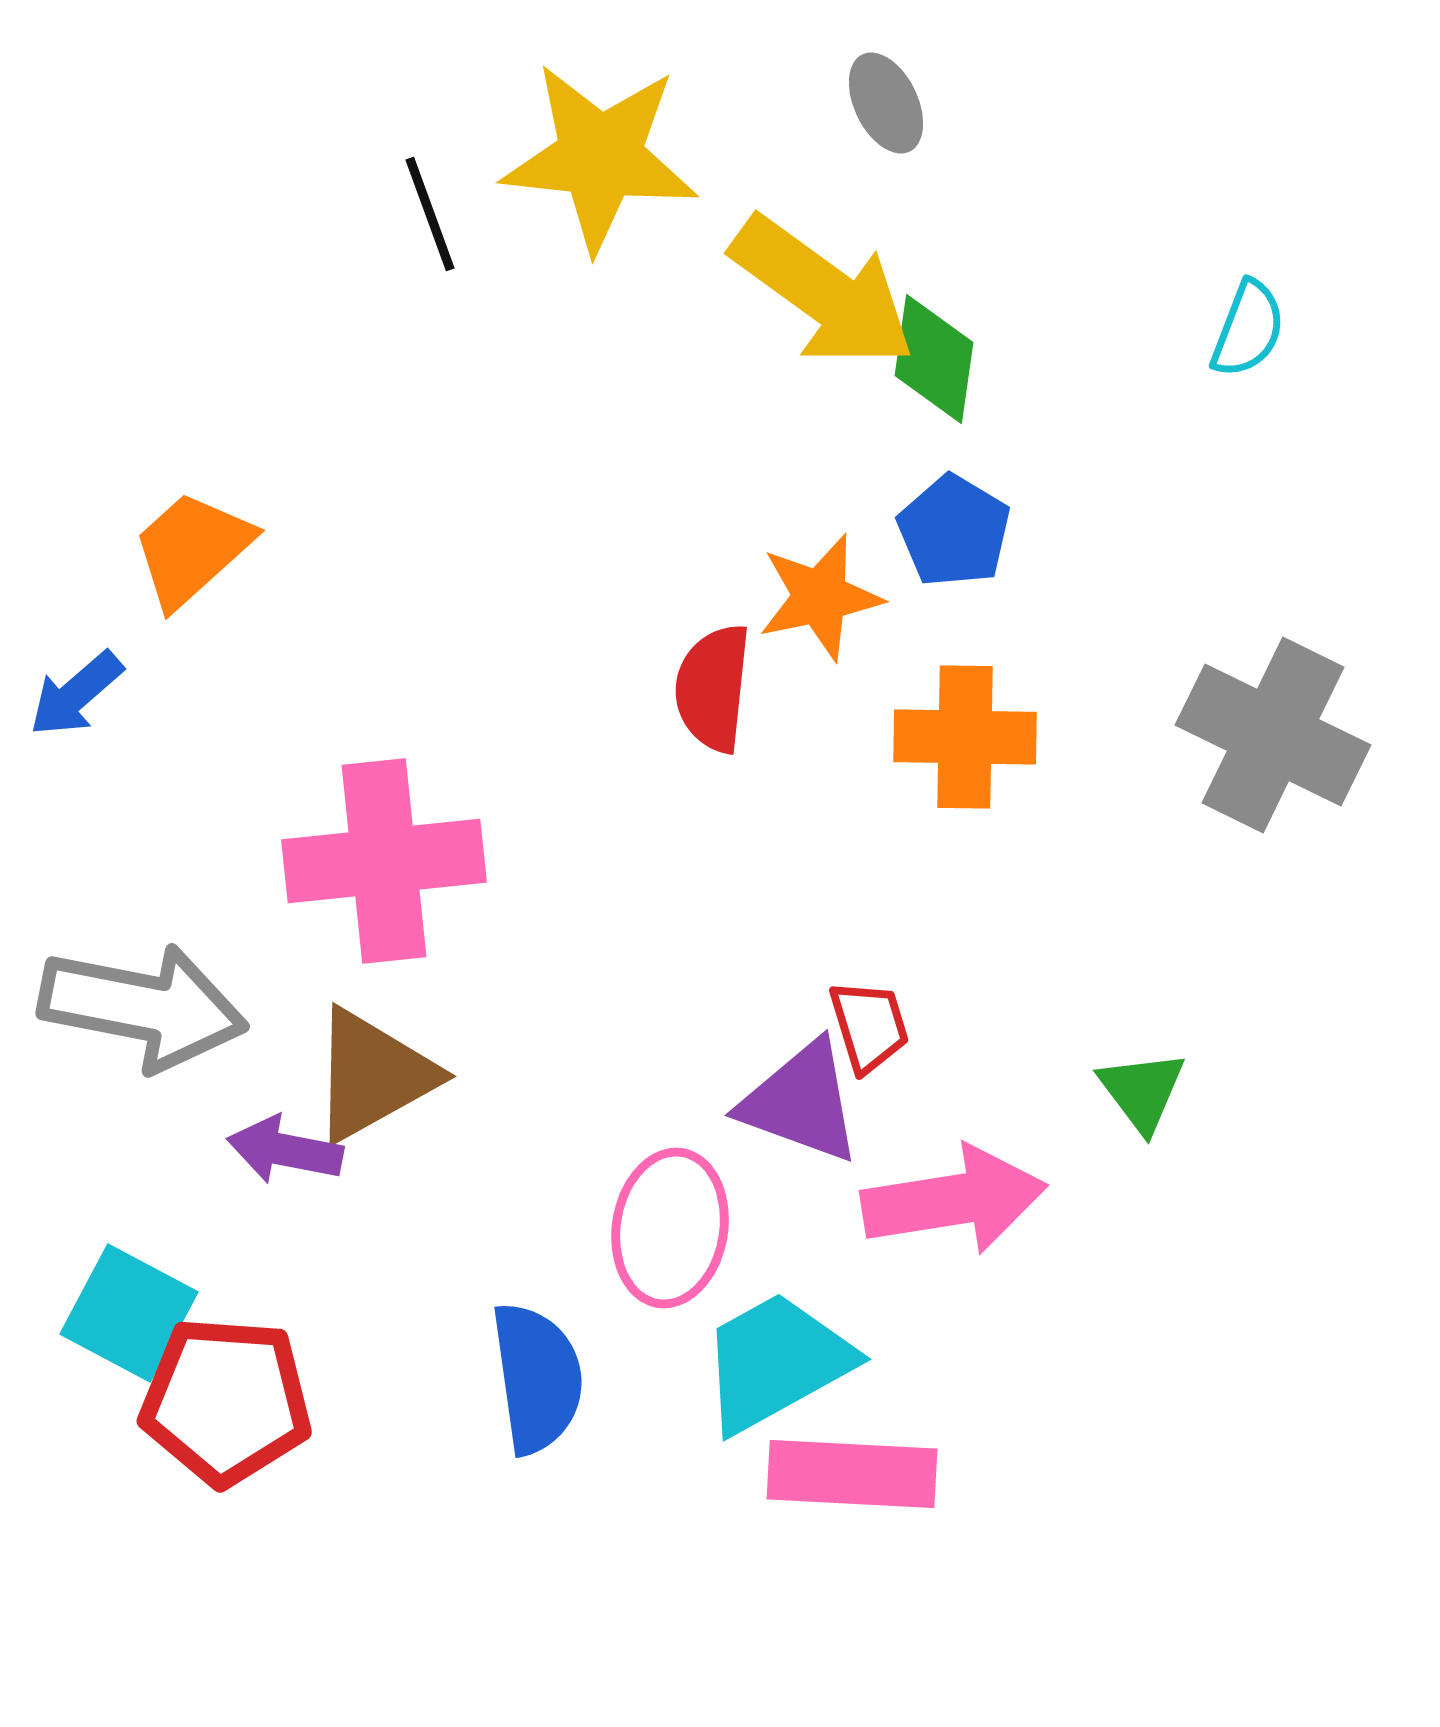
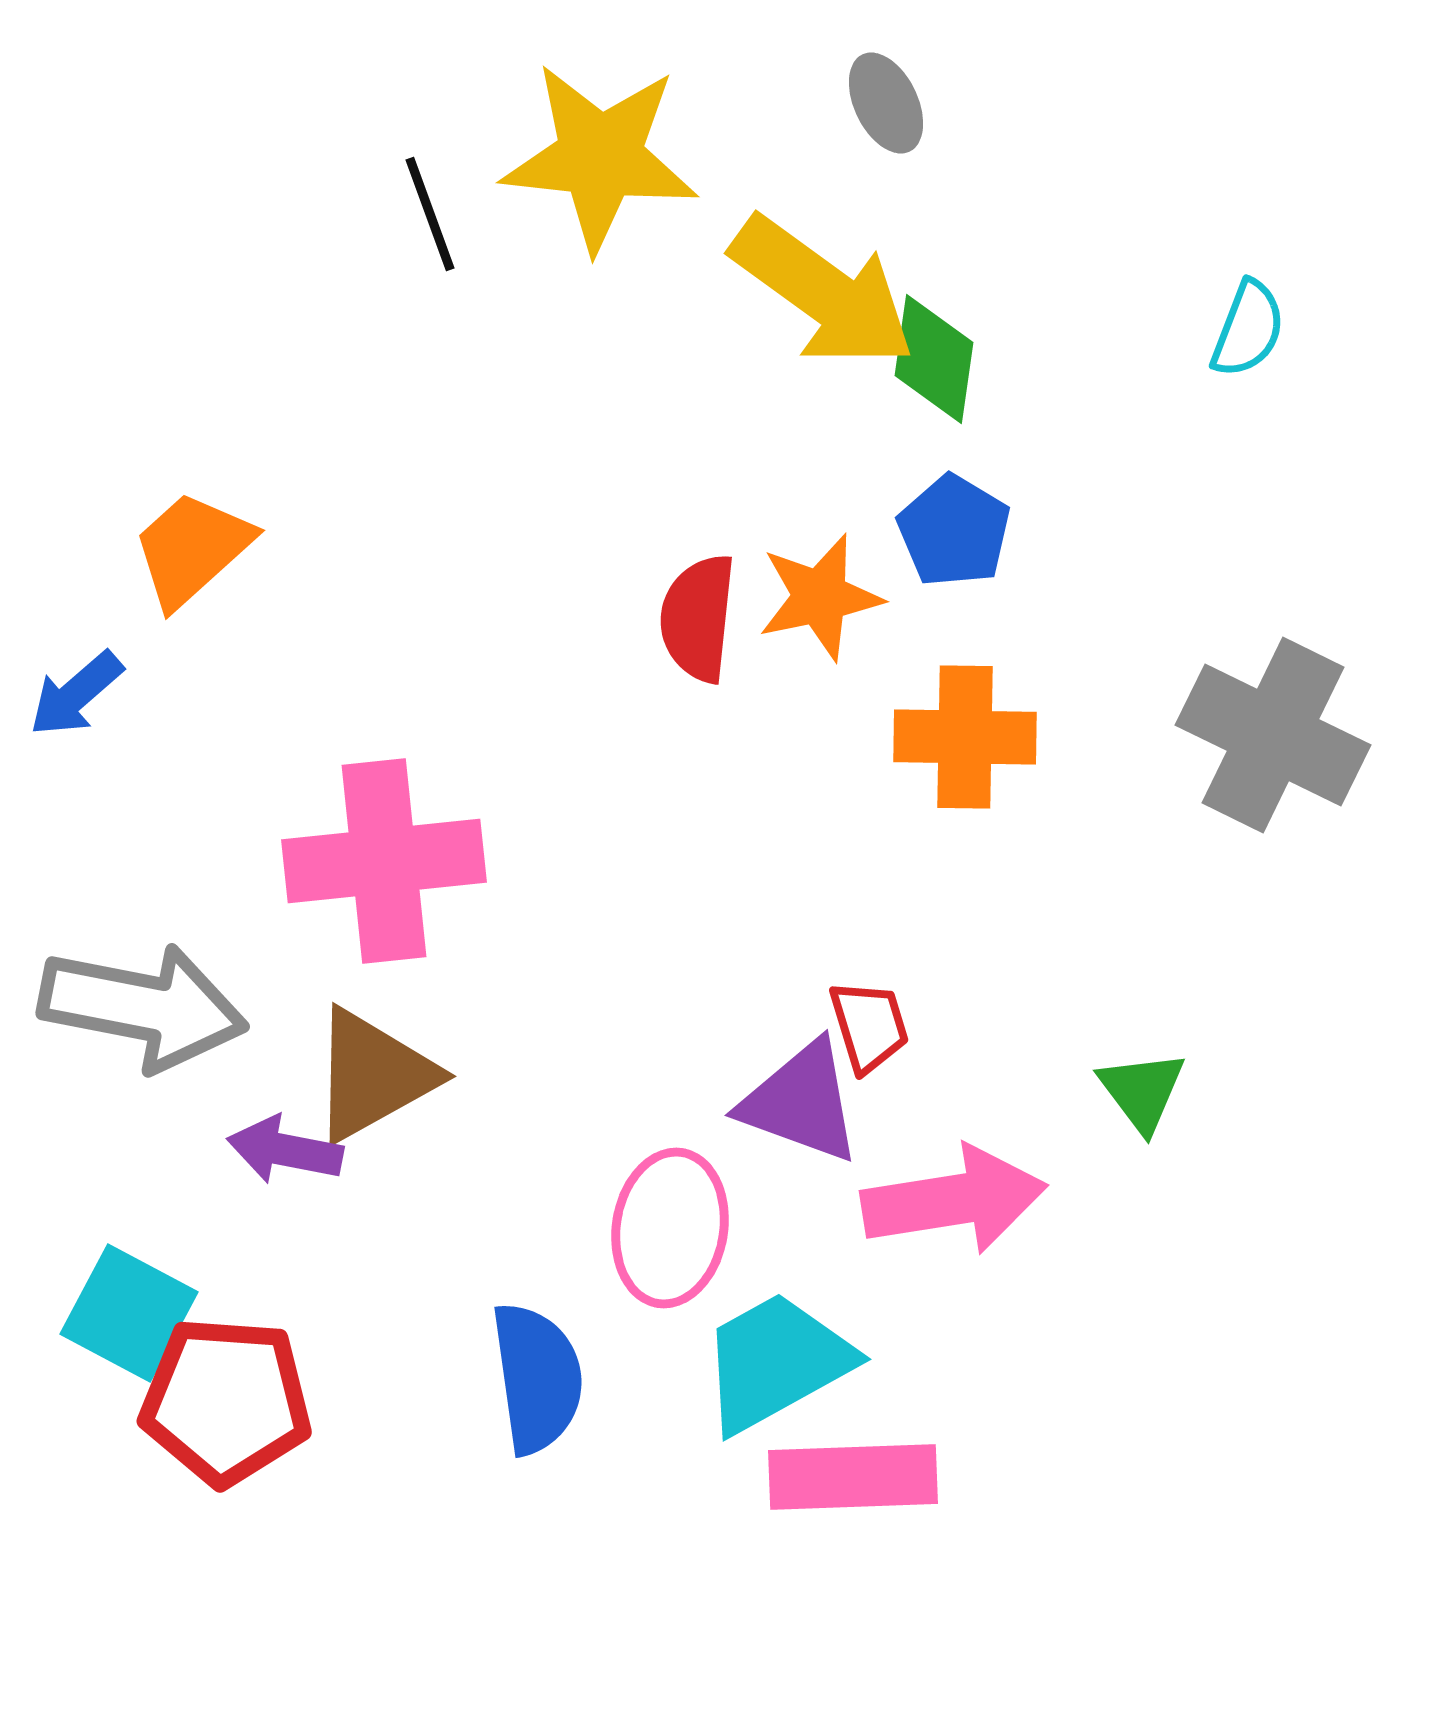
red semicircle: moved 15 px left, 70 px up
pink rectangle: moved 1 px right, 3 px down; rotated 5 degrees counterclockwise
